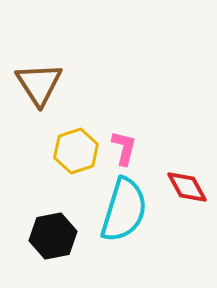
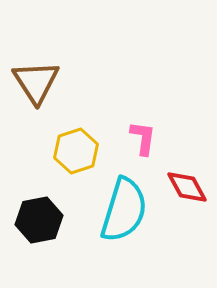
brown triangle: moved 3 px left, 2 px up
pink L-shape: moved 19 px right, 10 px up; rotated 6 degrees counterclockwise
black hexagon: moved 14 px left, 16 px up
